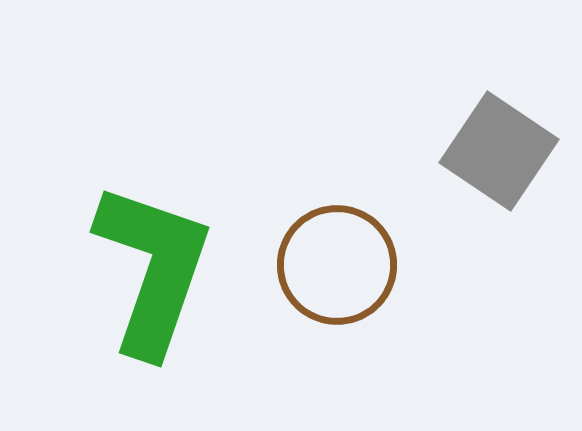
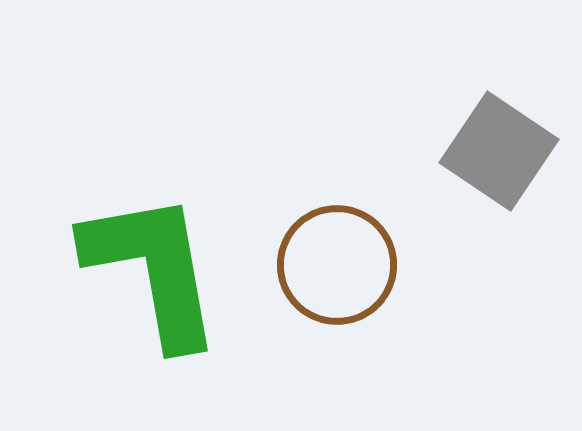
green L-shape: rotated 29 degrees counterclockwise
